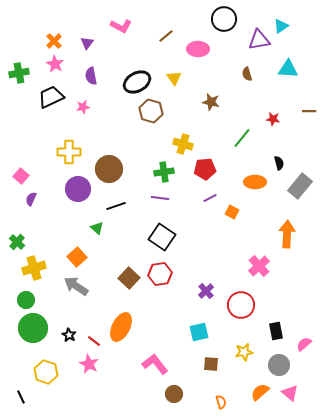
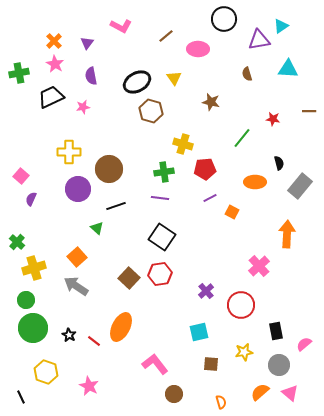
pink star at (89, 364): moved 22 px down
